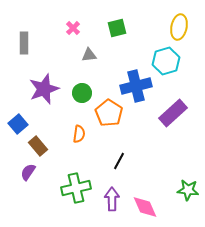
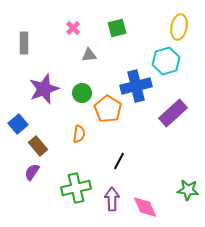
orange pentagon: moved 1 px left, 4 px up
purple semicircle: moved 4 px right
